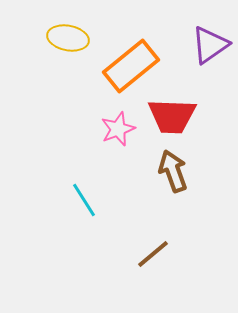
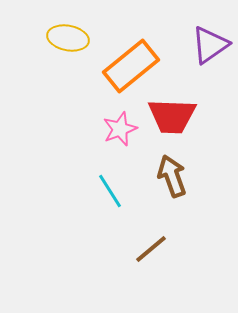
pink star: moved 2 px right
brown arrow: moved 1 px left, 5 px down
cyan line: moved 26 px right, 9 px up
brown line: moved 2 px left, 5 px up
